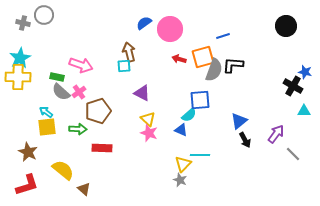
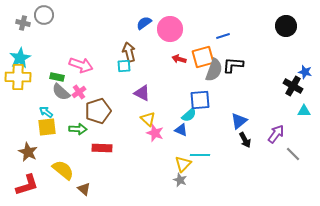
pink star at (149, 133): moved 6 px right
